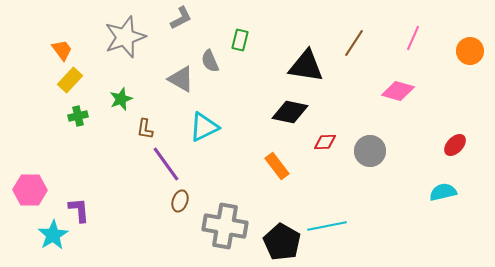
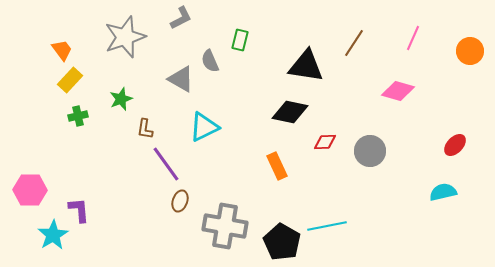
orange rectangle: rotated 12 degrees clockwise
